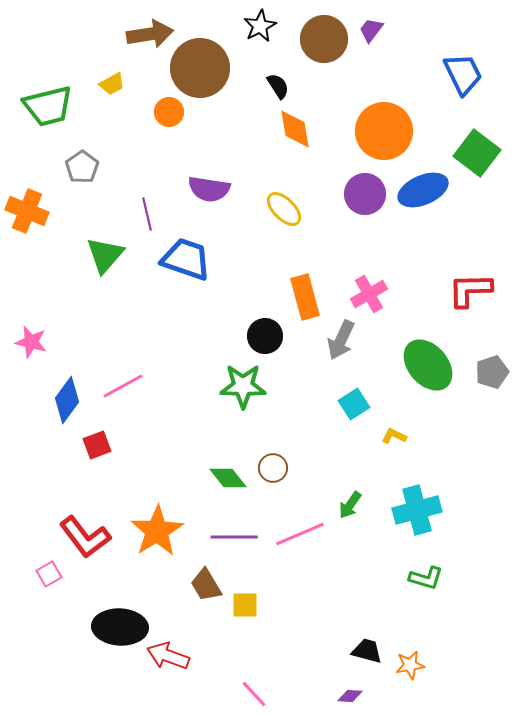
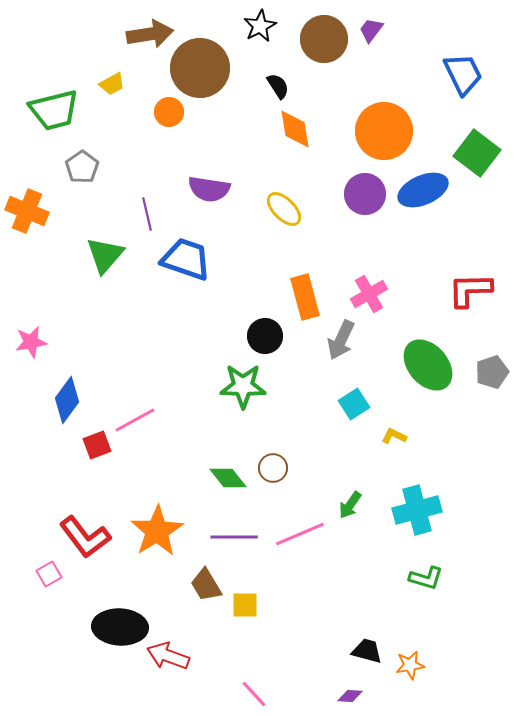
green trapezoid at (48, 106): moved 6 px right, 4 px down
pink star at (31, 342): rotated 24 degrees counterclockwise
pink line at (123, 386): moved 12 px right, 34 px down
